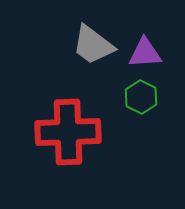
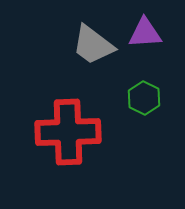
purple triangle: moved 20 px up
green hexagon: moved 3 px right, 1 px down
